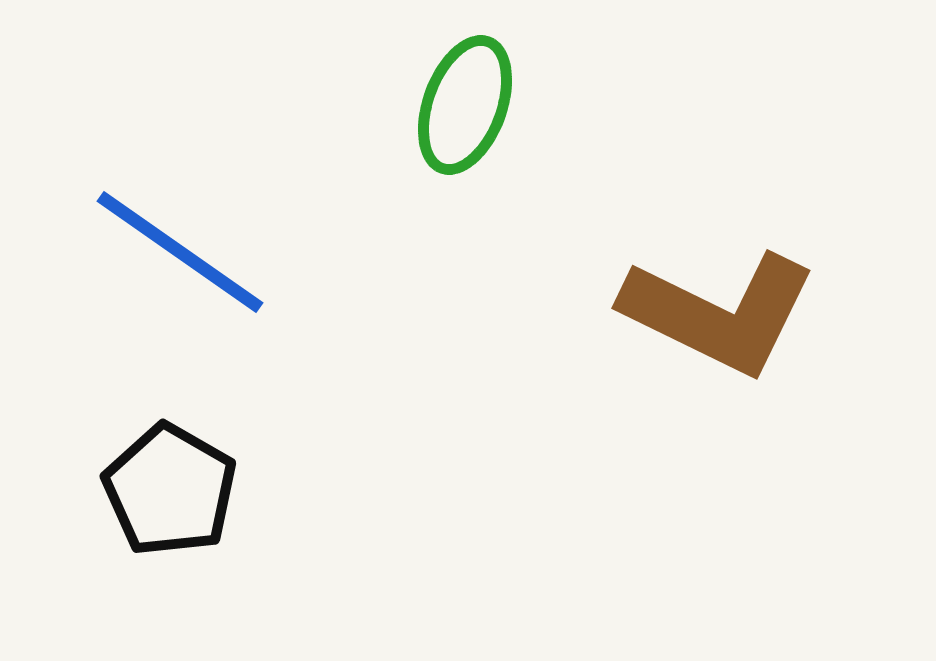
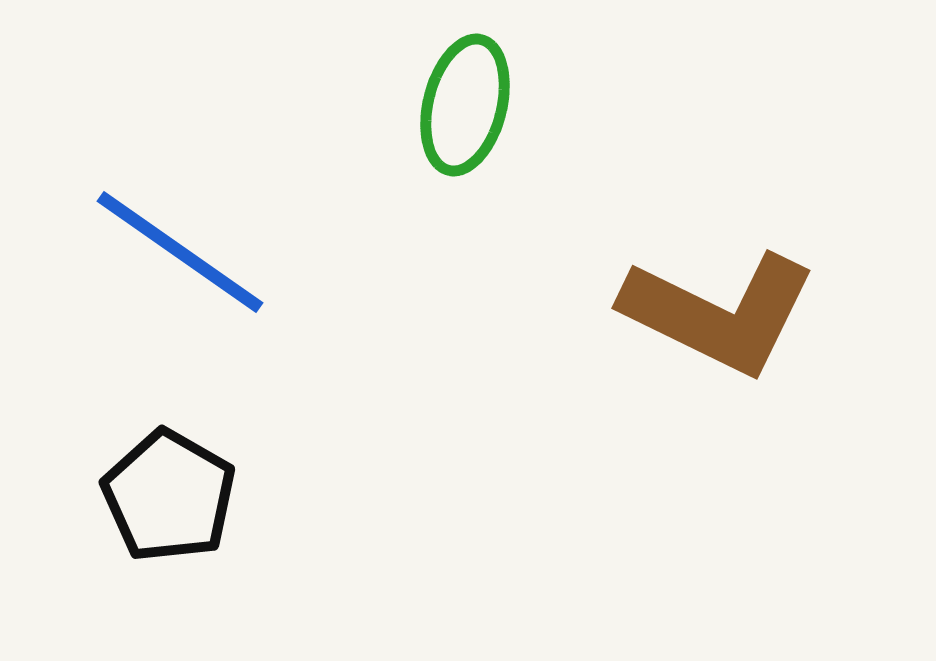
green ellipse: rotated 6 degrees counterclockwise
black pentagon: moved 1 px left, 6 px down
